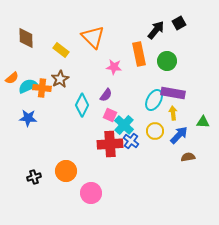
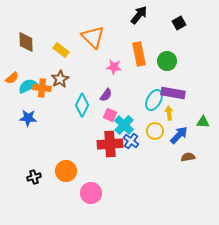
black arrow: moved 17 px left, 15 px up
brown diamond: moved 4 px down
yellow arrow: moved 4 px left
